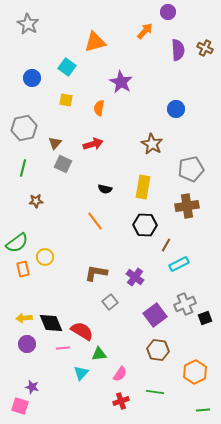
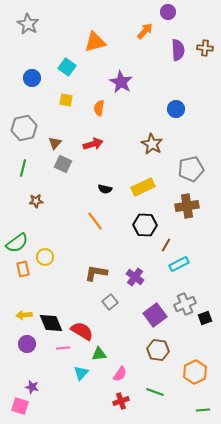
brown cross at (205, 48): rotated 21 degrees counterclockwise
yellow rectangle at (143, 187): rotated 55 degrees clockwise
yellow arrow at (24, 318): moved 3 px up
green line at (155, 392): rotated 12 degrees clockwise
